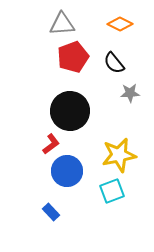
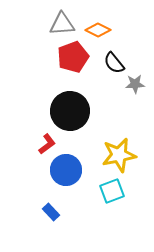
orange diamond: moved 22 px left, 6 px down
gray star: moved 5 px right, 9 px up
red L-shape: moved 4 px left
blue circle: moved 1 px left, 1 px up
